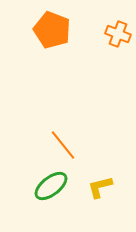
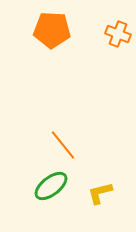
orange pentagon: rotated 18 degrees counterclockwise
yellow L-shape: moved 6 px down
